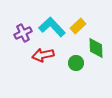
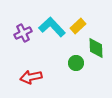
red arrow: moved 12 px left, 22 px down
